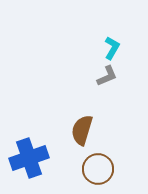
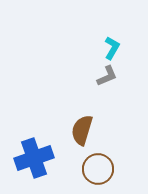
blue cross: moved 5 px right
